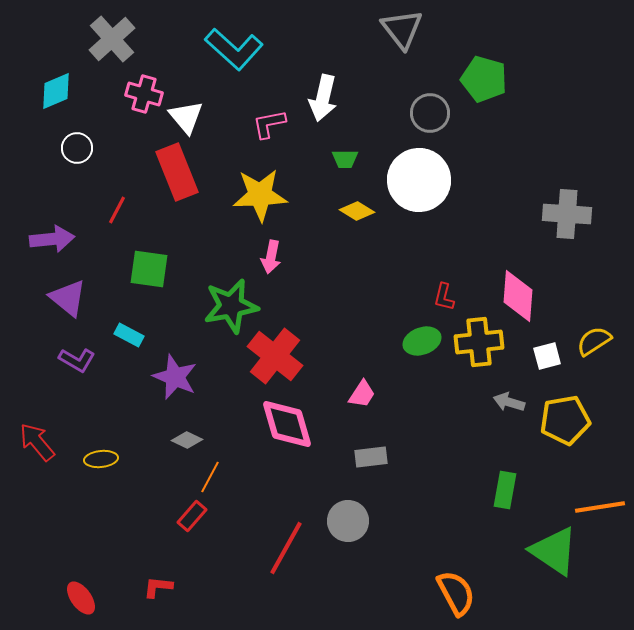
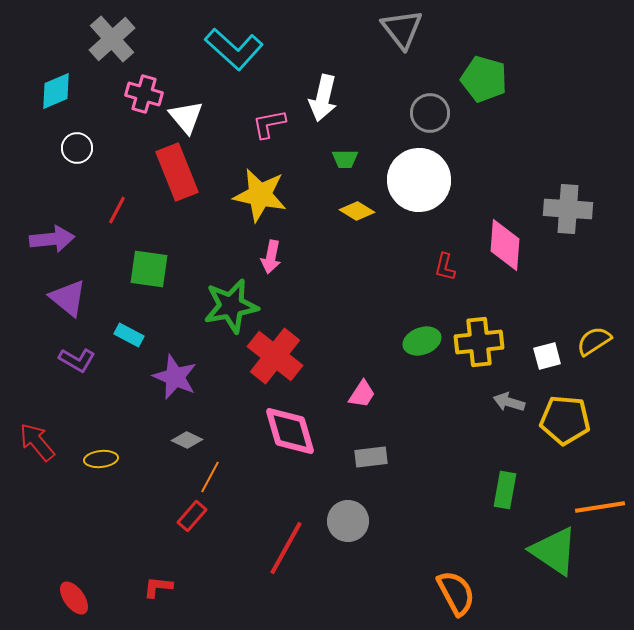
yellow star at (260, 195): rotated 14 degrees clockwise
gray cross at (567, 214): moved 1 px right, 5 px up
pink diamond at (518, 296): moved 13 px left, 51 px up
red L-shape at (444, 297): moved 1 px right, 30 px up
yellow pentagon at (565, 420): rotated 15 degrees clockwise
pink diamond at (287, 424): moved 3 px right, 7 px down
red ellipse at (81, 598): moved 7 px left
